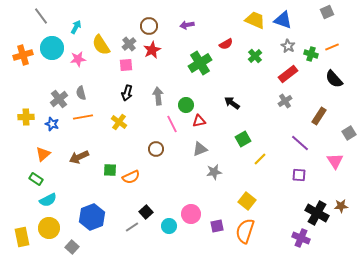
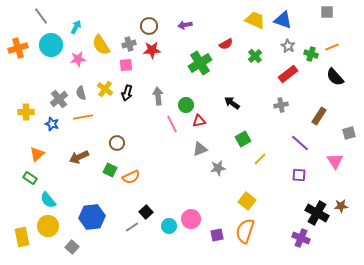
gray square at (327, 12): rotated 24 degrees clockwise
purple arrow at (187, 25): moved 2 px left
gray cross at (129, 44): rotated 24 degrees clockwise
cyan circle at (52, 48): moved 1 px left, 3 px up
red star at (152, 50): rotated 24 degrees clockwise
orange cross at (23, 55): moved 5 px left, 7 px up
black semicircle at (334, 79): moved 1 px right, 2 px up
gray cross at (285, 101): moved 4 px left, 4 px down; rotated 24 degrees clockwise
yellow cross at (26, 117): moved 5 px up
yellow cross at (119, 122): moved 14 px left, 33 px up
gray square at (349, 133): rotated 16 degrees clockwise
brown circle at (156, 149): moved 39 px left, 6 px up
orange triangle at (43, 154): moved 6 px left
green square at (110, 170): rotated 24 degrees clockwise
gray star at (214, 172): moved 4 px right, 4 px up
green rectangle at (36, 179): moved 6 px left, 1 px up
cyan semicircle at (48, 200): rotated 78 degrees clockwise
pink circle at (191, 214): moved 5 px down
blue hexagon at (92, 217): rotated 15 degrees clockwise
purple square at (217, 226): moved 9 px down
yellow circle at (49, 228): moved 1 px left, 2 px up
